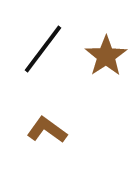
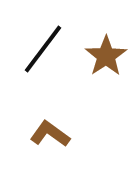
brown L-shape: moved 3 px right, 4 px down
